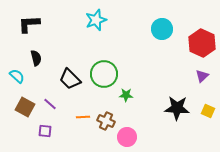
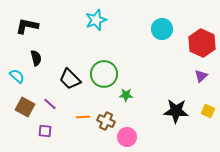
black L-shape: moved 2 px left, 2 px down; rotated 15 degrees clockwise
purple triangle: moved 1 px left
black star: moved 1 px left, 3 px down
